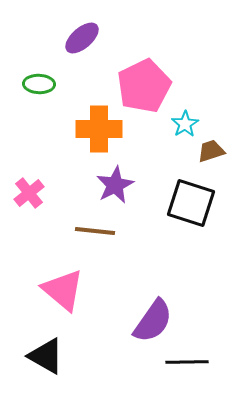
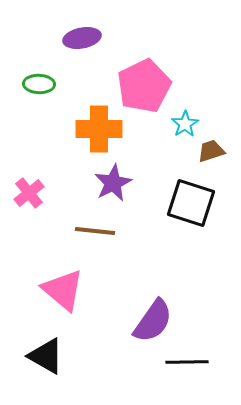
purple ellipse: rotated 30 degrees clockwise
purple star: moved 2 px left, 2 px up
